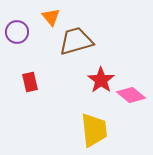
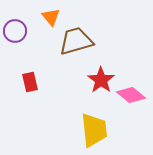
purple circle: moved 2 px left, 1 px up
